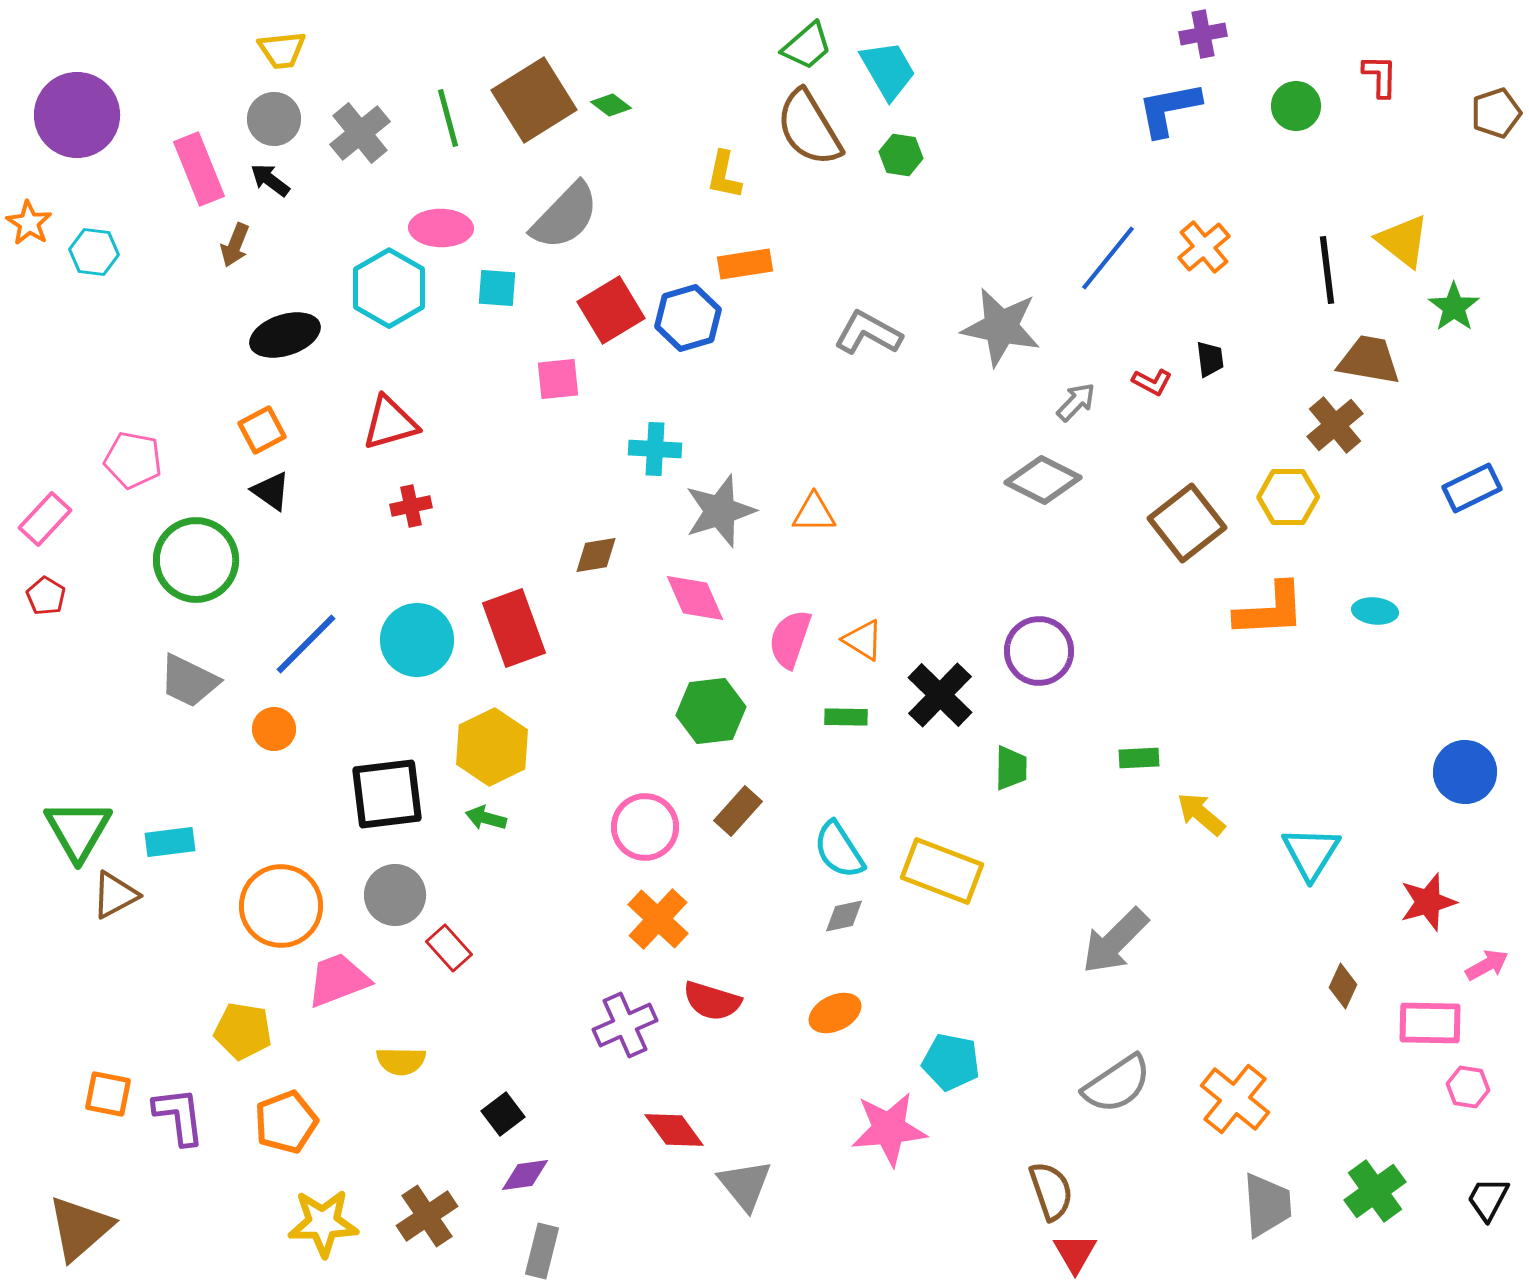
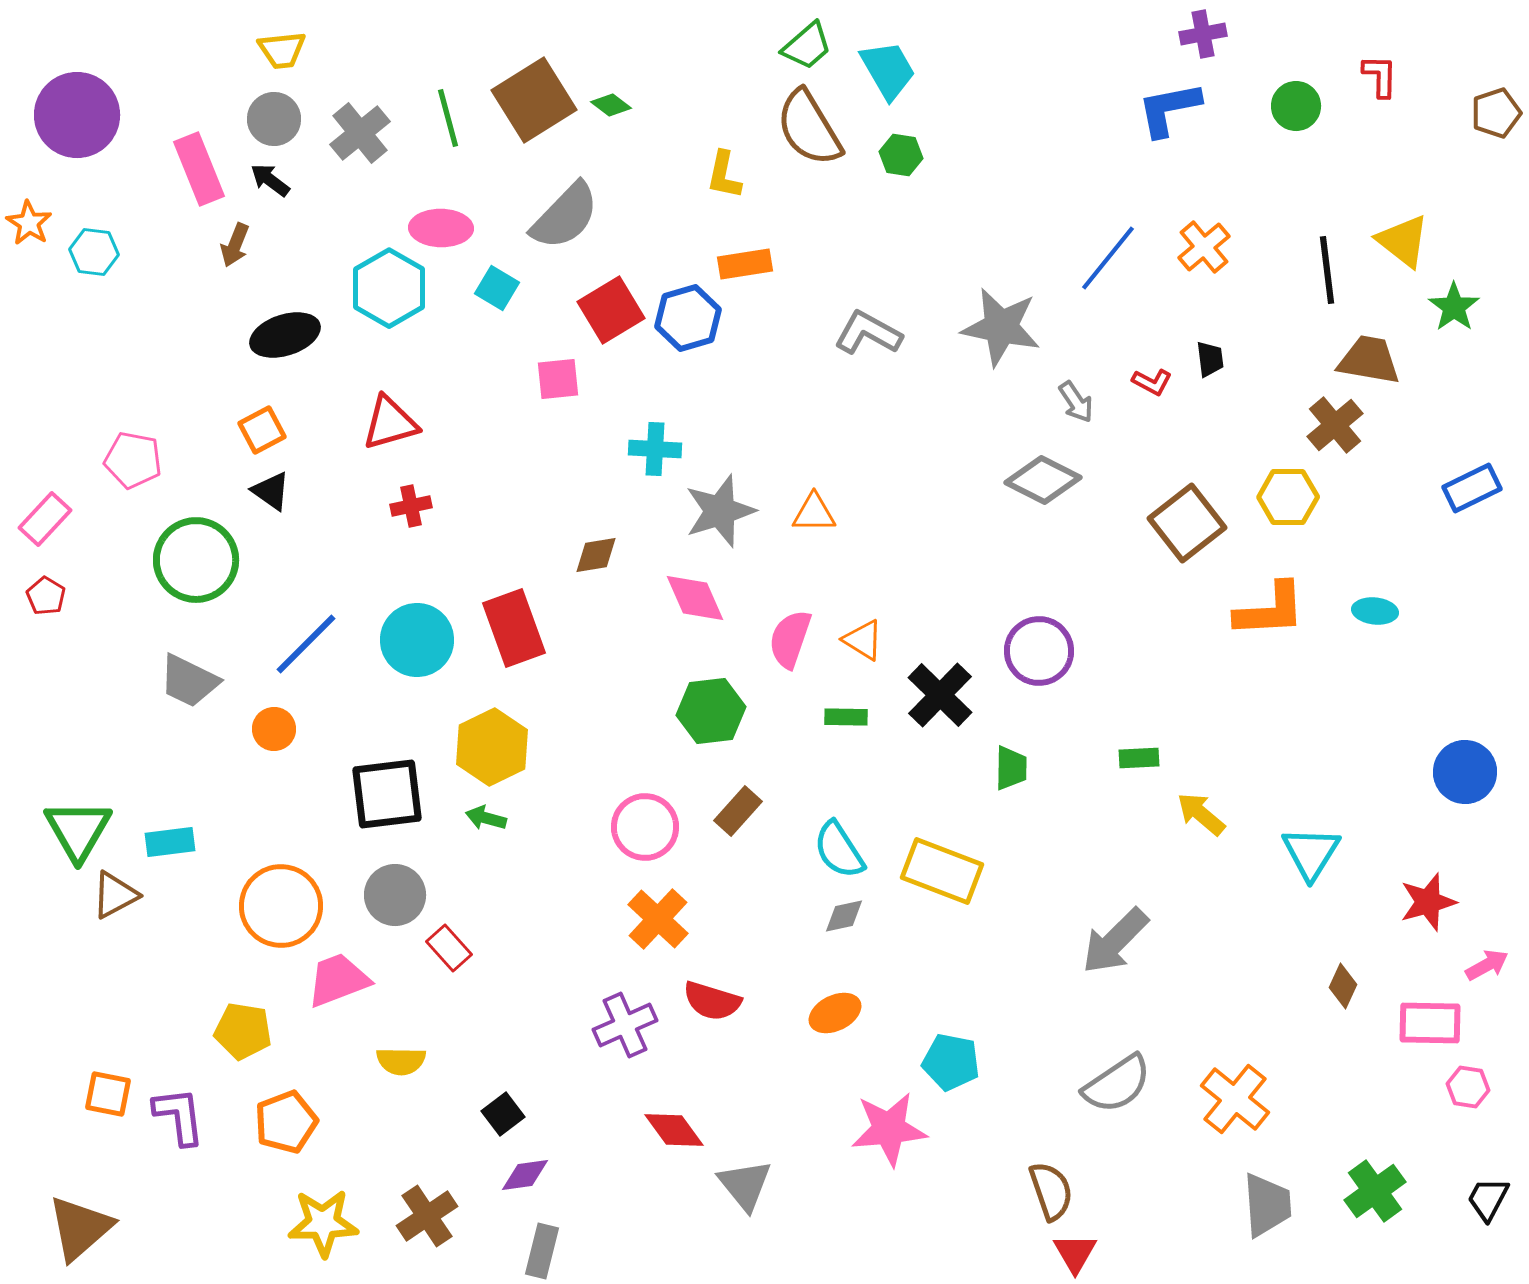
cyan square at (497, 288): rotated 27 degrees clockwise
gray arrow at (1076, 402): rotated 102 degrees clockwise
